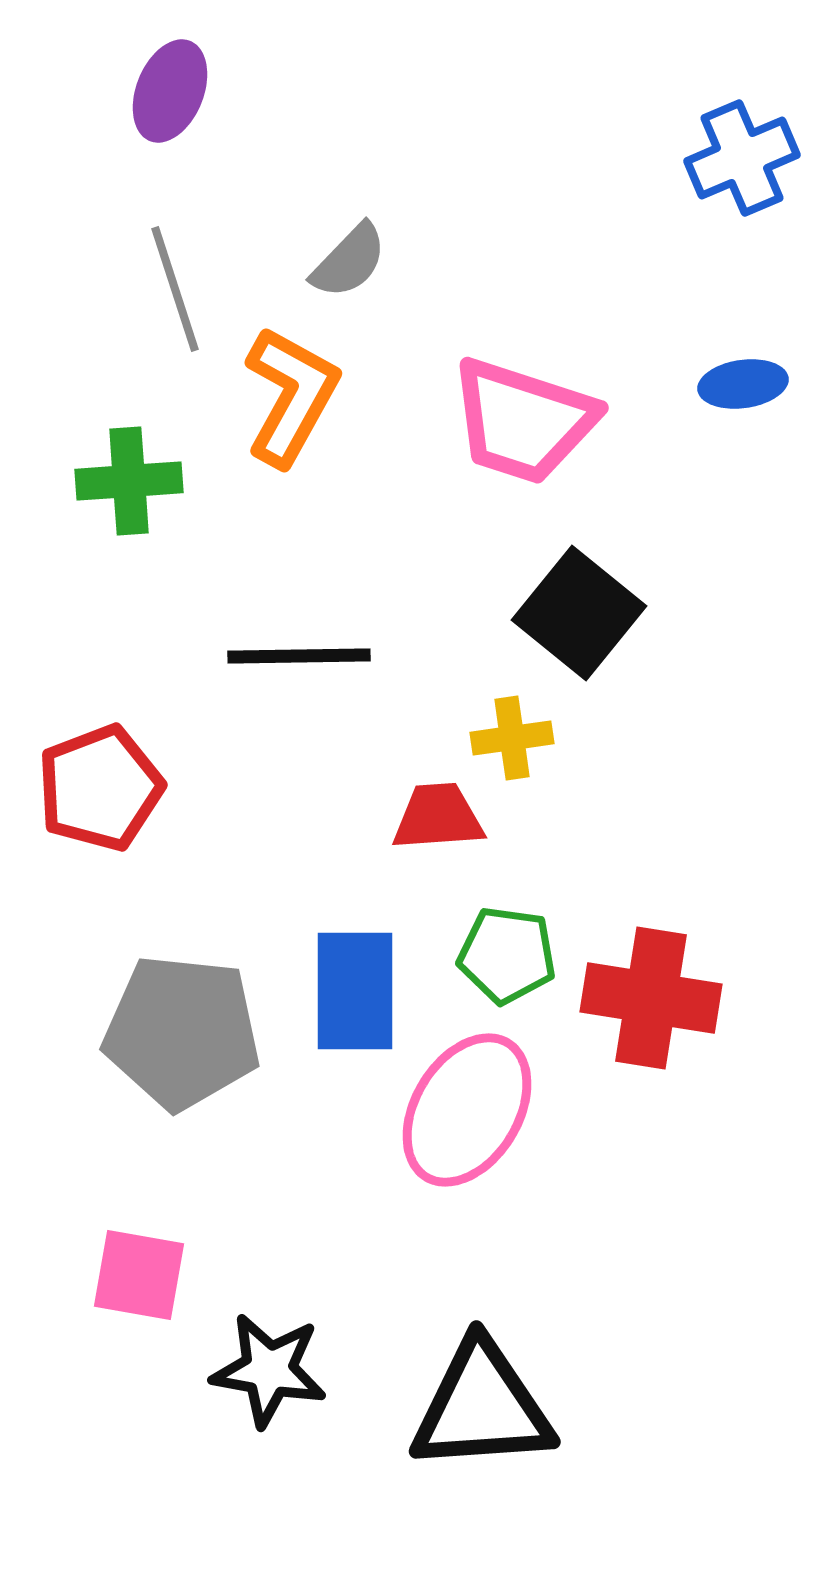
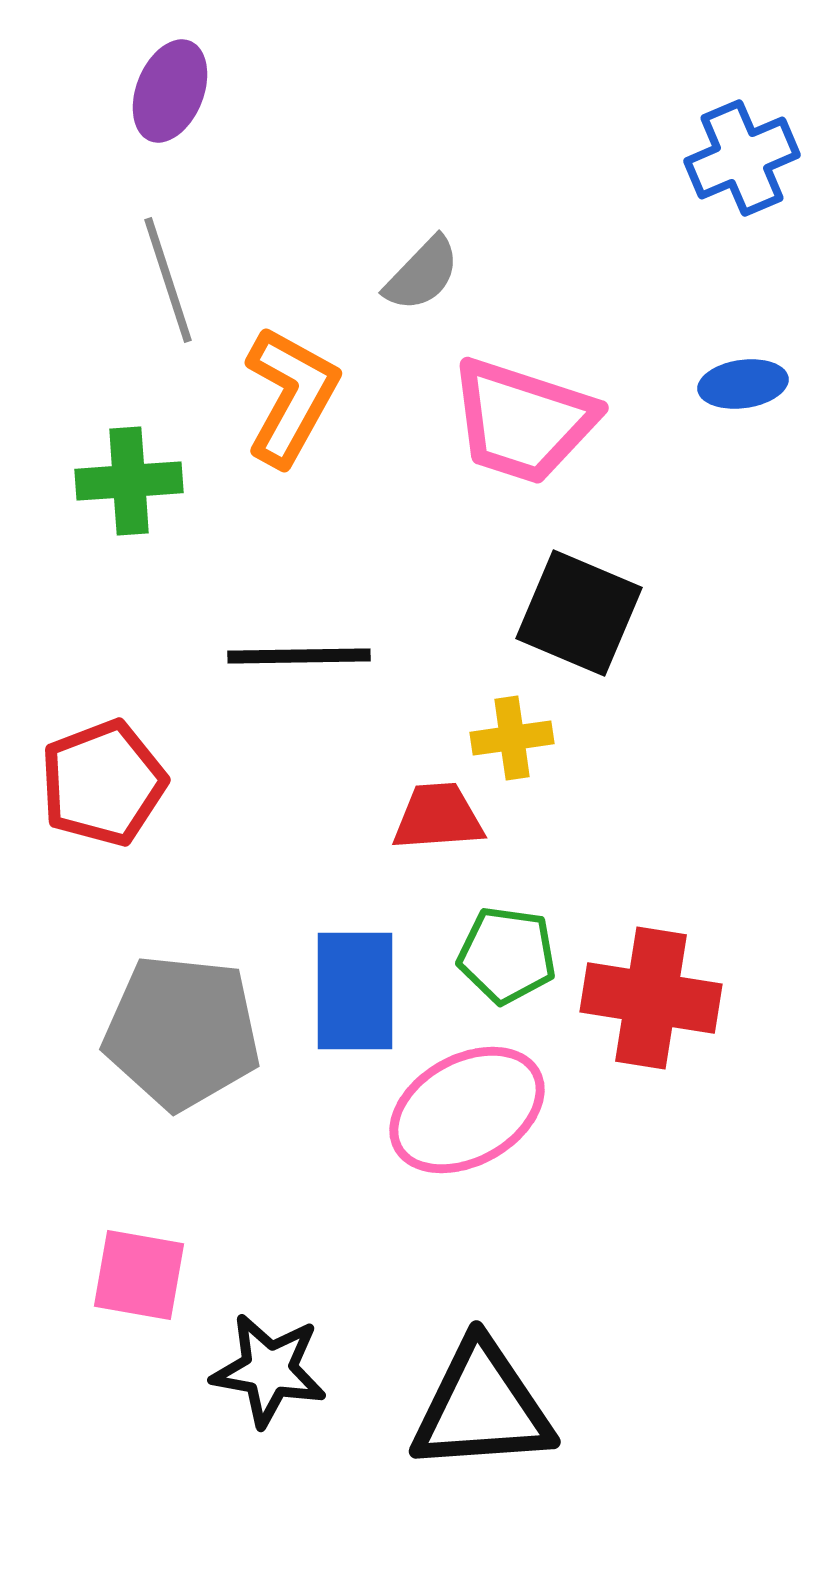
gray semicircle: moved 73 px right, 13 px down
gray line: moved 7 px left, 9 px up
black square: rotated 16 degrees counterclockwise
red pentagon: moved 3 px right, 5 px up
pink ellipse: rotated 30 degrees clockwise
